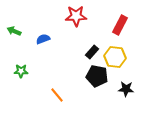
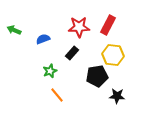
red star: moved 3 px right, 11 px down
red rectangle: moved 12 px left
green arrow: moved 1 px up
black rectangle: moved 20 px left, 1 px down
yellow hexagon: moved 2 px left, 2 px up
green star: moved 29 px right; rotated 24 degrees counterclockwise
black pentagon: rotated 20 degrees counterclockwise
black star: moved 9 px left, 7 px down
